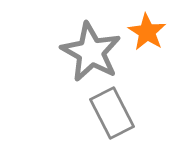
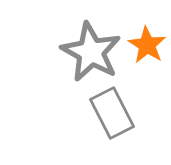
orange star: moved 13 px down
